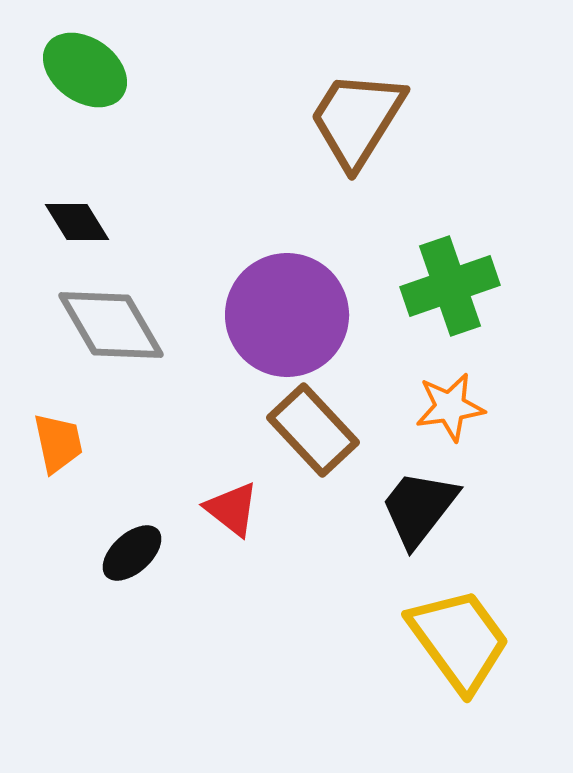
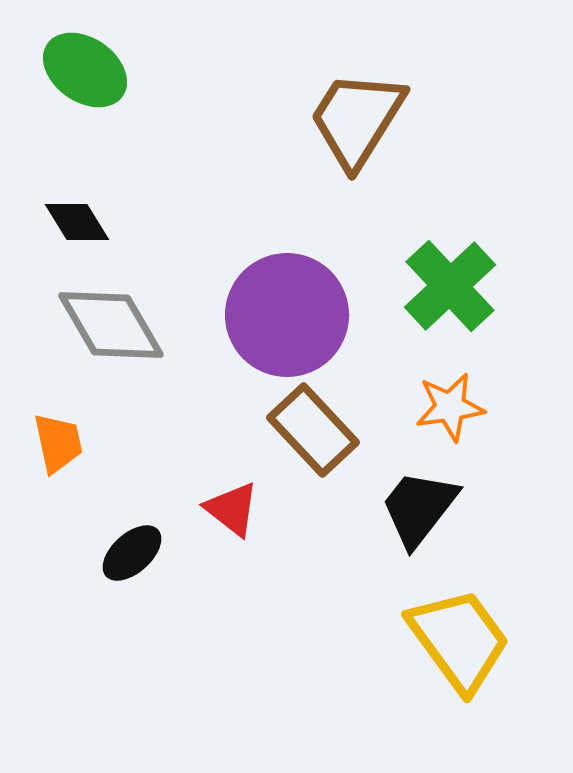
green cross: rotated 24 degrees counterclockwise
